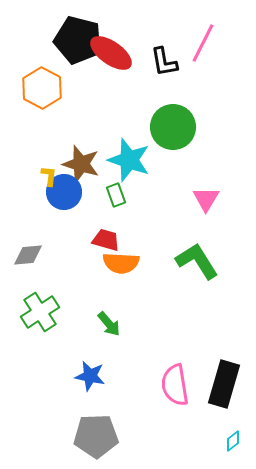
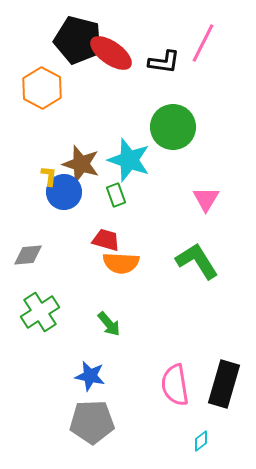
black L-shape: rotated 72 degrees counterclockwise
gray pentagon: moved 4 px left, 14 px up
cyan diamond: moved 32 px left
